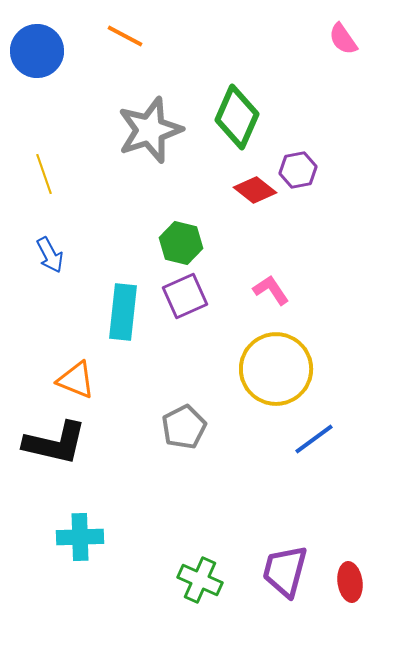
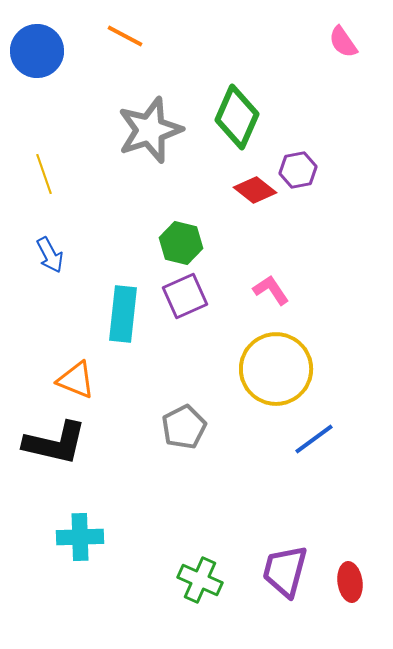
pink semicircle: moved 3 px down
cyan rectangle: moved 2 px down
